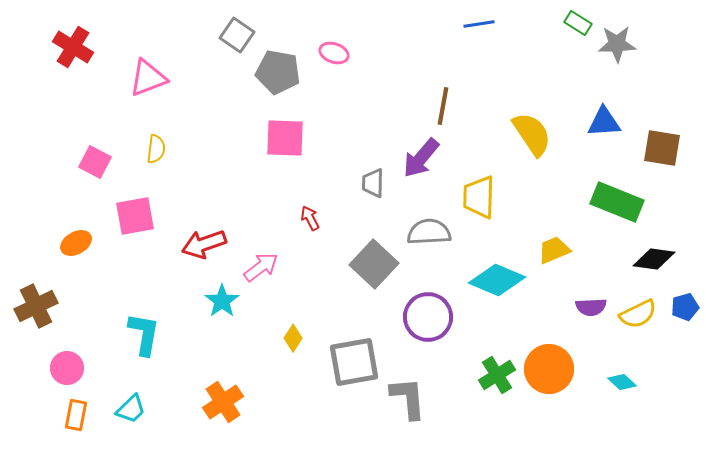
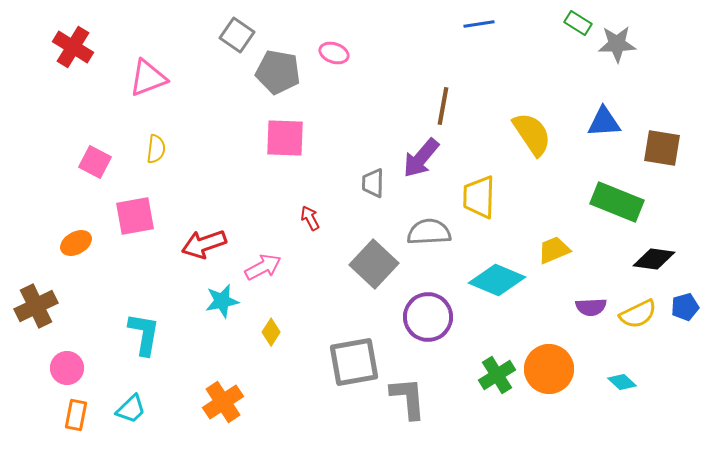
pink arrow at (261, 267): moved 2 px right; rotated 9 degrees clockwise
cyan star at (222, 301): rotated 24 degrees clockwise
yellow diamond at (293, 338): moved 22 px left, 6 px up
